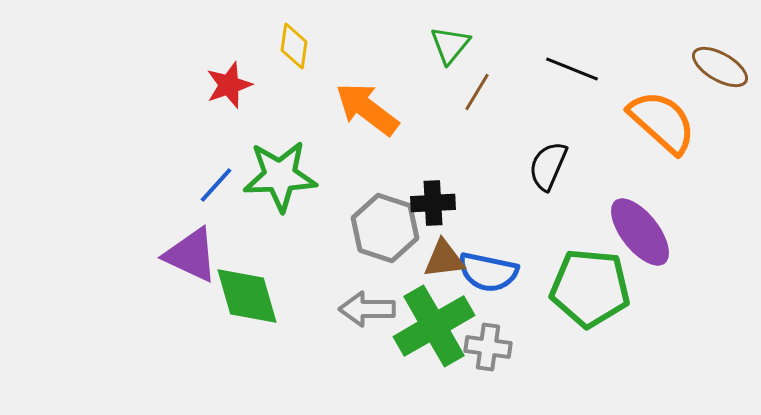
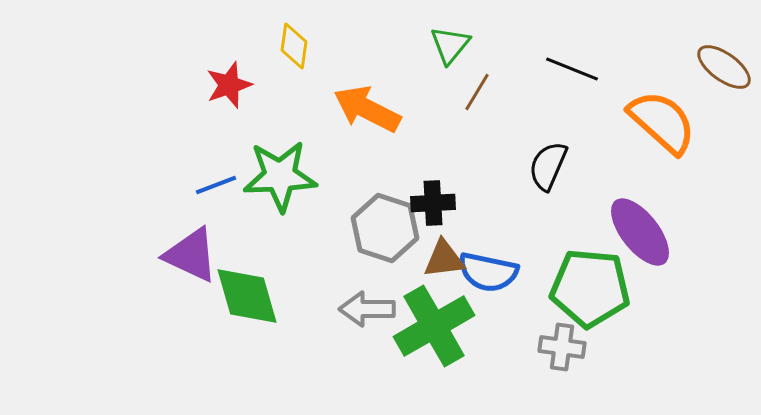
brown ellipse: moved 4 px right; rotated 6 degrees clockwise
orange arrow: rotated 10 degrees counterclockwise
blue line: rotated 27 degrees clockwise
gray cross: moved 74 px right
